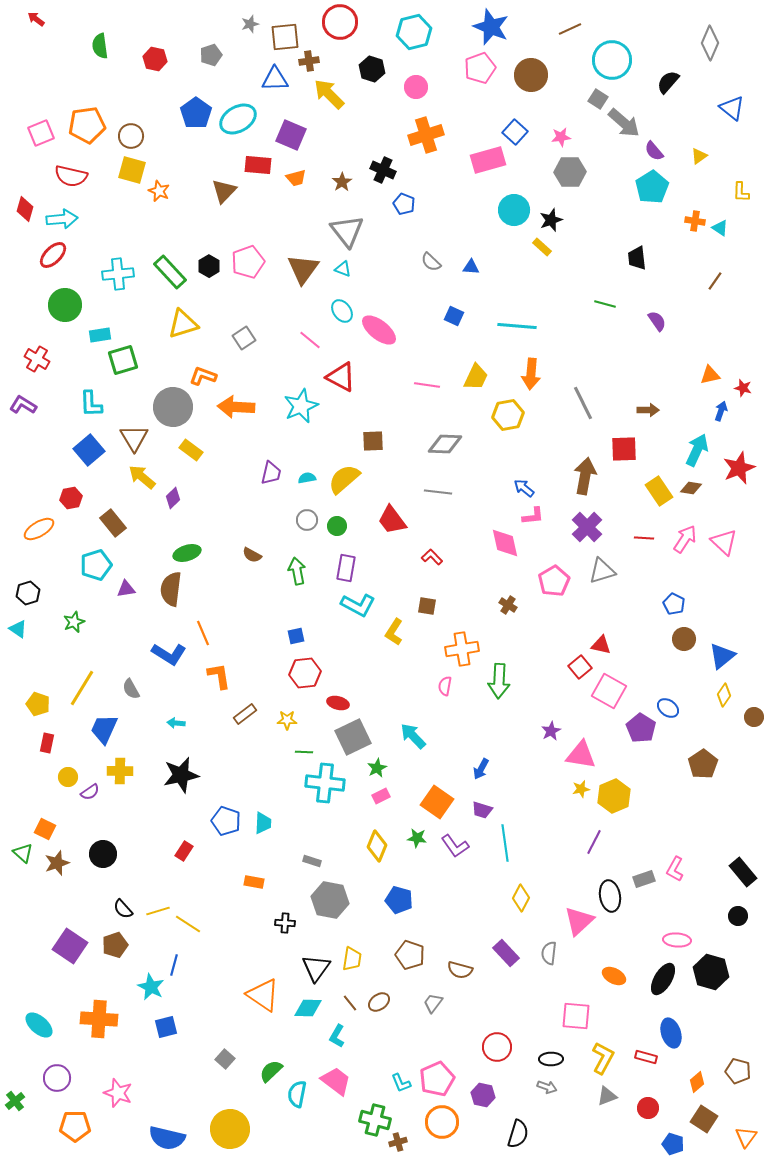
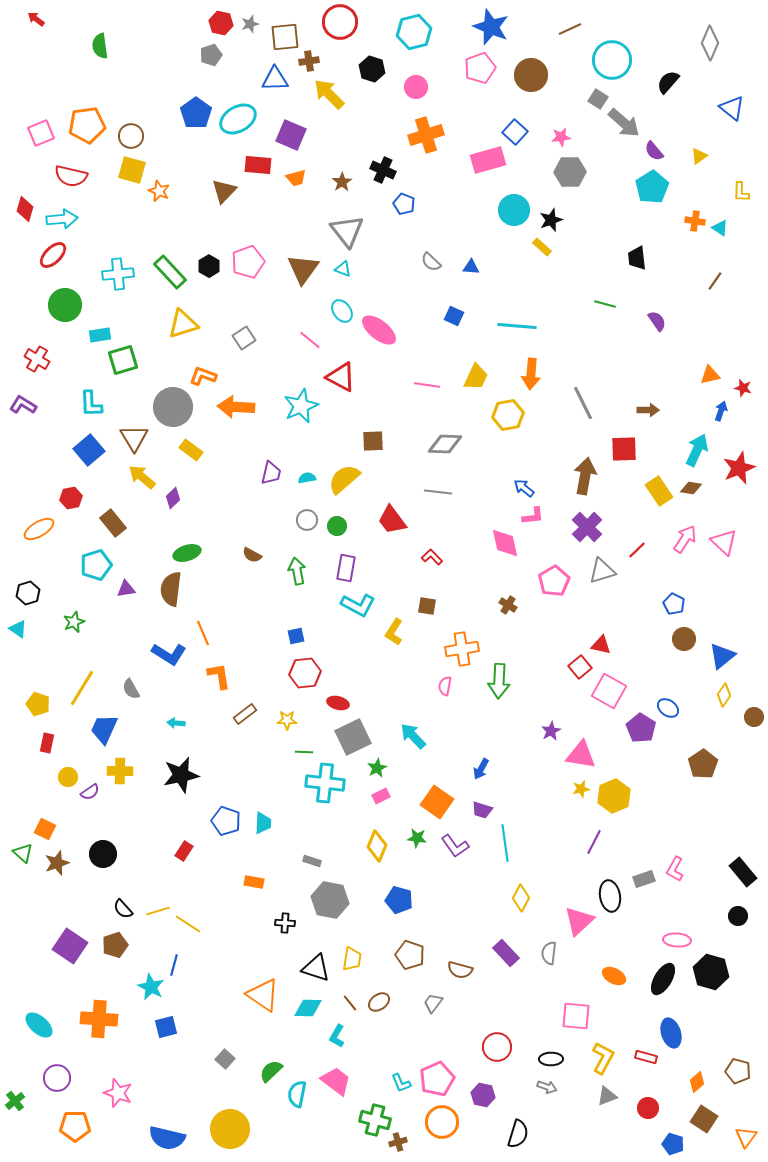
red hexagon at (155, 59): moved 66 px right, 36 px up
red line at (644, 538): moved 7 px left, 12 px down; rotated 48 degrees counterclockwise
black triangle at (316, 968): rotated 48 degrees counterclockwise
